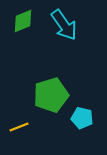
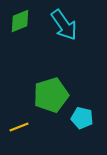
green diamond: moved 3 px left
